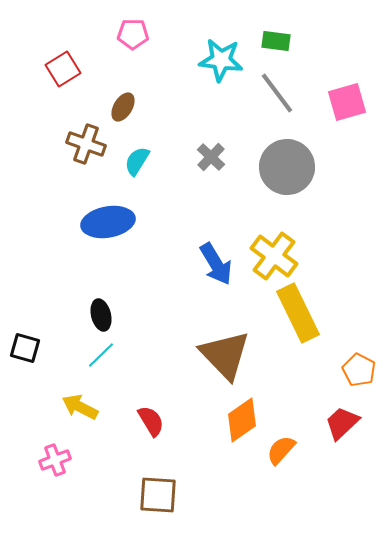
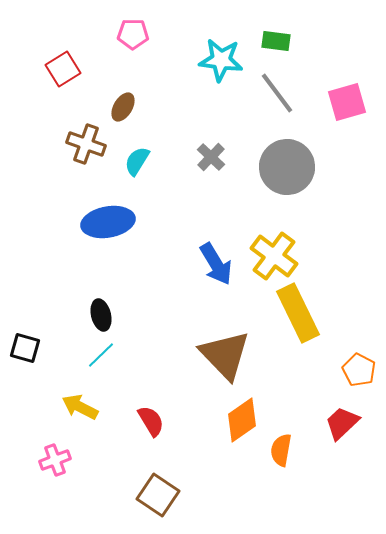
orange semicircle: rotated 32 degrees counterclockwise
brown square: rotated 30 degrees clockwise
